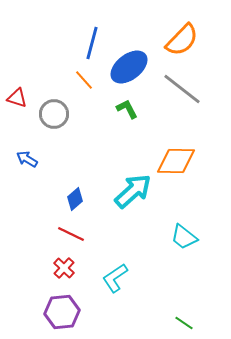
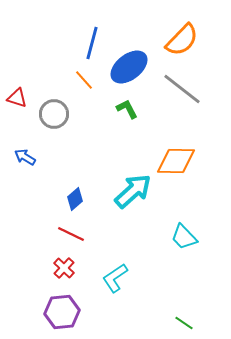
blue arrow: moved 2 px left, 2 px up
cyan trapezoid: rotated 8 degrees clockwise
